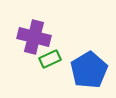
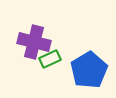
purple cross: moved 5 px down
